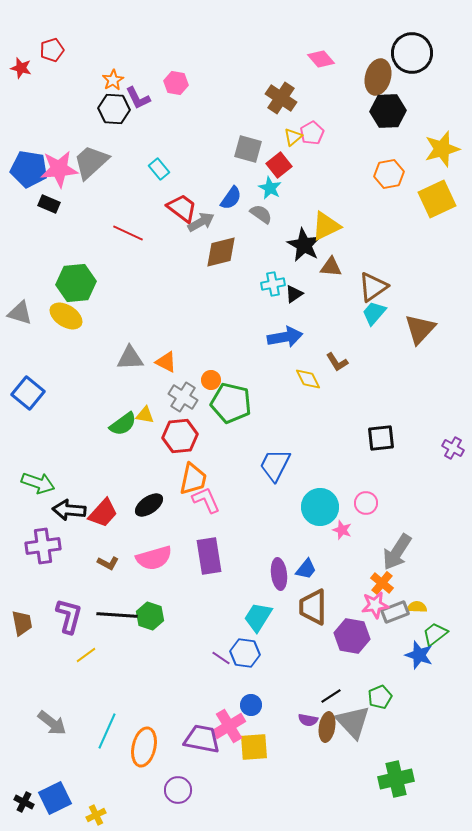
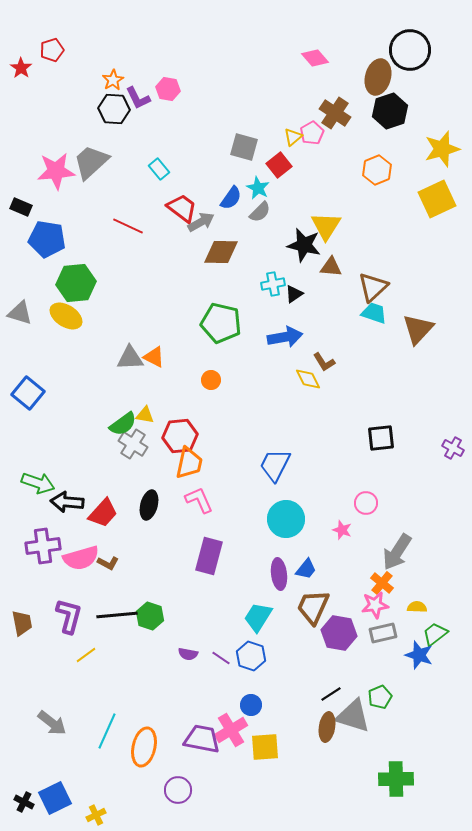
black circle at (412, 53): moved 2 px left, 3 px up
pink diamond at (321, 59): moved 6 px left, 1 px up
red star at (21, 68): rotated 20 degrees clockwise
pink hexagon at (176, 83): moved 8 px left, 6 px down
brown cross at (281, 98): moved 54 px right, 15 px down
black hexagon at (388, 111): moved 2 px right; rotated 16 degrees counterclockwise
gray square at (248, 149): moved 4 px left, 2 px up
blue pentagon at (29, 169): moved 18 px right, 70 px down
pink star at (59, 169): moved 3 px left, 2 px down
orange hexagon at (389, 174): moved 12 px left, 4 px up; rotated 12 degrees counterclockwise
cyan star at (270, 188): moved 12 px left
black rectangle at (49, 204): moved 28 px left, 3 px down
gray semicircle at (261, 214): moved 1 px left, 2 px up; rotated 100 degrees clockwise
yellow triangle at (326, 226): rotated 32 degrees counterclockwise
red line at (128, 233): moved 7 px up
black star at (304, 245): rotated 16 degrees counterclockwise
brown diamond at (221, 252): rotated 15 degrees clockwise
brown triangle at (373, 287): rotated 8 degrees counterclockwise
cyan trapezoid at (374, 313): rotated 68 degrees clockwise
brown triangle at (420, 329): moved 2 px left
orange triangle at (166, 362): moved 12 px left, 5 px up
brown L-shape at (337, 362): moved 13 px left
gray cross at (183, 397): moved 50 px left, 47 px down
green pentagon at (231, 403): moved 10 px left, 80 px up
orange trapezoid at (193, 479): moved 4 px left, 16 px up
pink L-shape at (206, 500): moved 7 px left
black ellipse at (149, 505): rotated 40 degrees counterclockwise
cyan circle at (320, 507): moved 34 px left, 12 px down
black arrow at (69, 510): moved 2 px left, 8 px up
purple rectangle at (209, 556): rotated 24 degrees clockwise
pink semicircle at (154, 558): moved 73 px left
brown trapezoid at (313, 607): rotated 24 degrees clockwise
gray rectangle at (395, 612): moved 12 px left, 21 px down; rotated 8 degrees clockwise
black line at (117, 615): rotated 9 degrees counterclockwise
purple hexagon at (352, 636): moved 13 px left, 3 px up
blue hexagon at (245, 653): moved 6 px right, 3 px down; rotated 12 degrees clockwise
black line at (331, 696): moved 2 px up
purple semicircle at (308, 720): moved 120 px left, 66 px up
gray triangle at (353, 722): moved 6 px up; rotated 30 degrees counterclockwise
pink cross at (229, 726): moved 2 px right, 4 px down
yellow square at (254, 747): moved 11 px right
green cross at (396, 779): rotated 12 degrees clockwise
